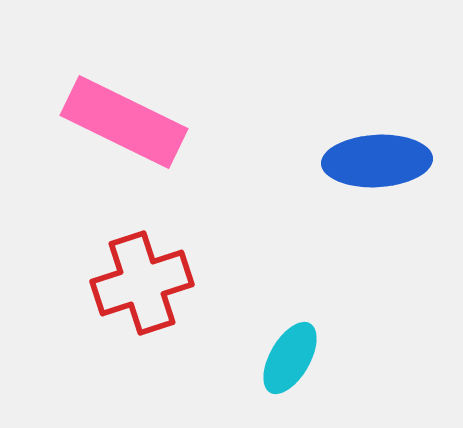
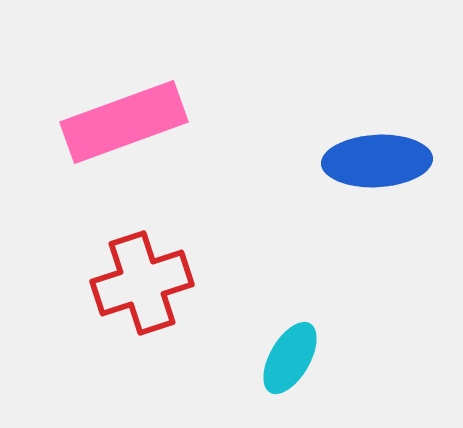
pink rectangle: rotated 46 degrees counterclockwise
